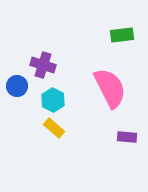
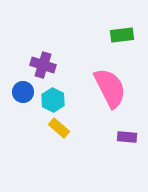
blue circle: moved 6 px right, 6 px down
yellow rectangle: moved 5 px right
